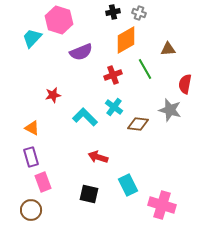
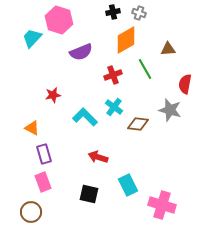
purple rectangle: moved 13 px right, 3 px up
brown circle: moved 2 px down
